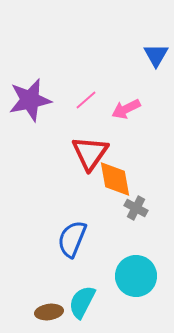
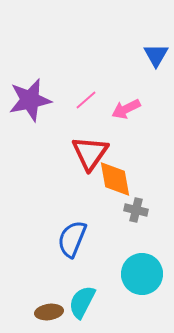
gray cross: moved 2 px down; rotated 15 degrees counterclockwise
cyan circle: moved 6 px right, 2 px up
